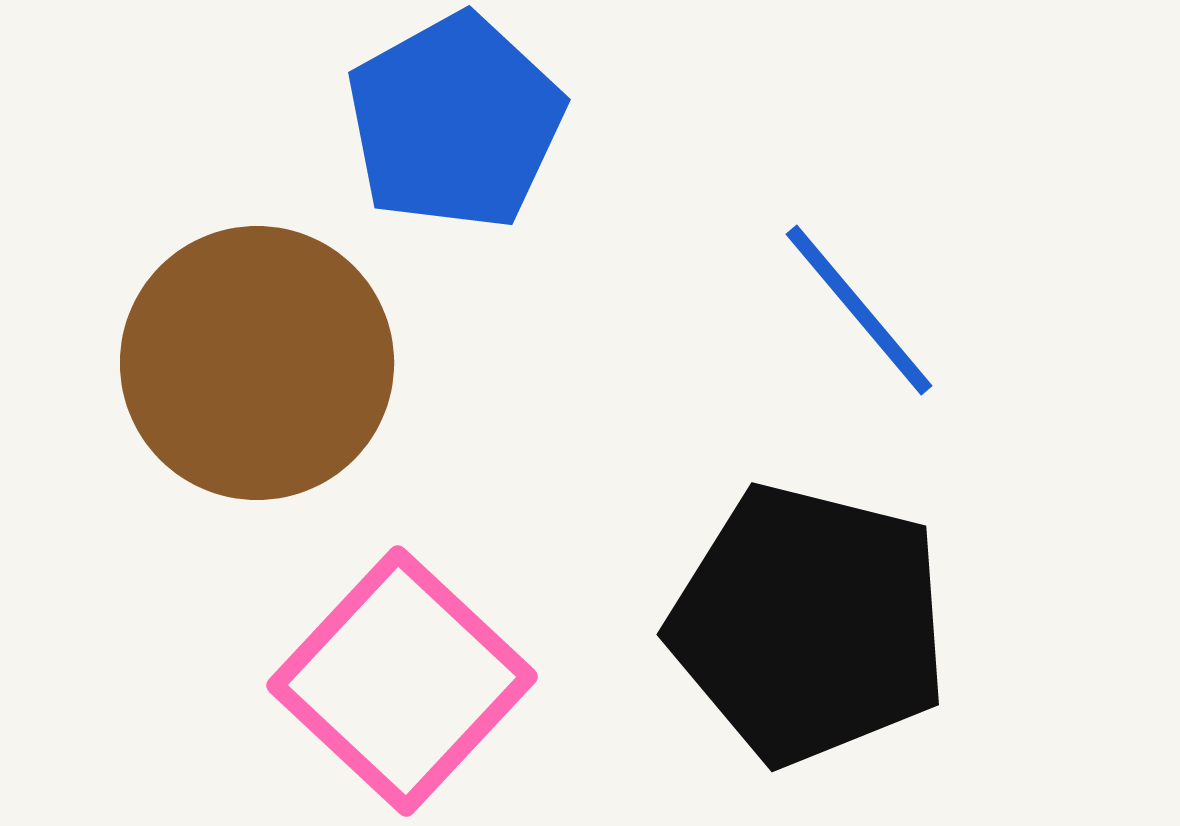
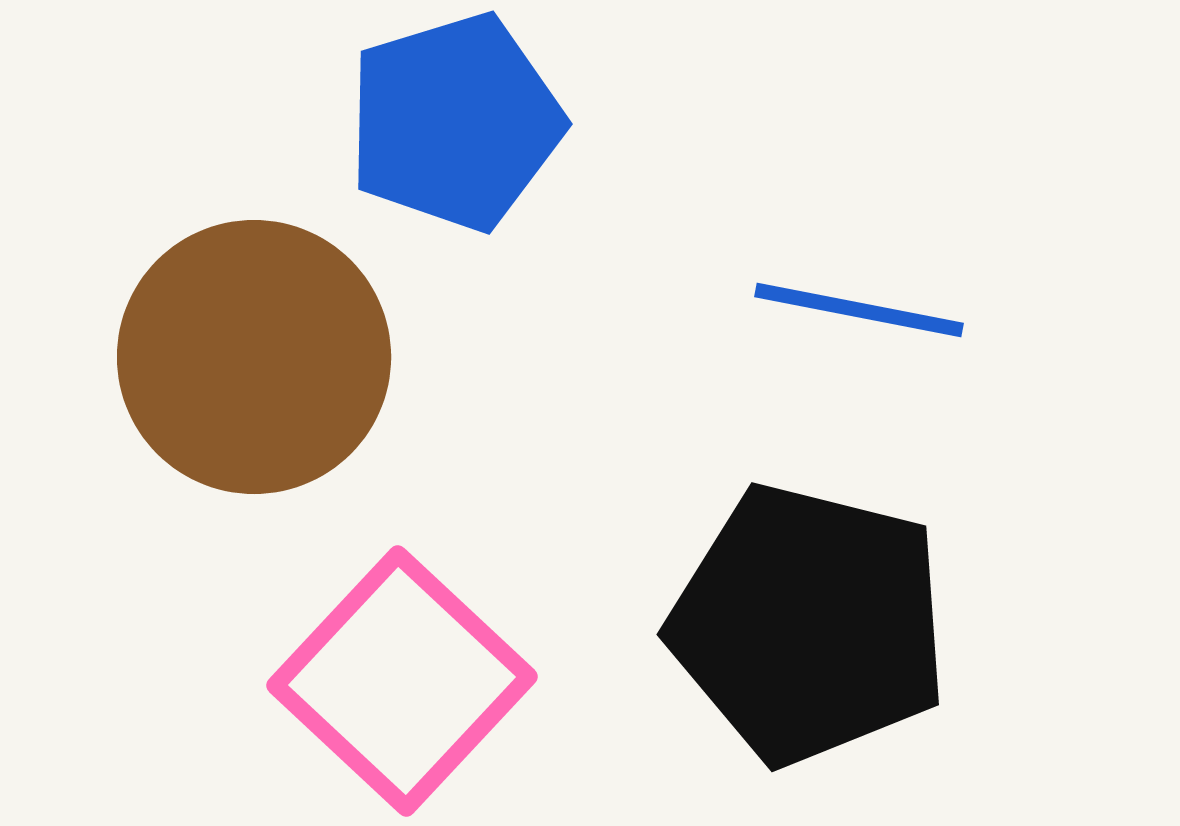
blue pentagon: rotated 12 degrees clockwise
blue line: rotated 39 degrees counterclockwise
brown circle: moved 3 px left, 6 px up
